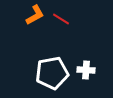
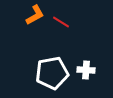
red line: moved 3 px down
